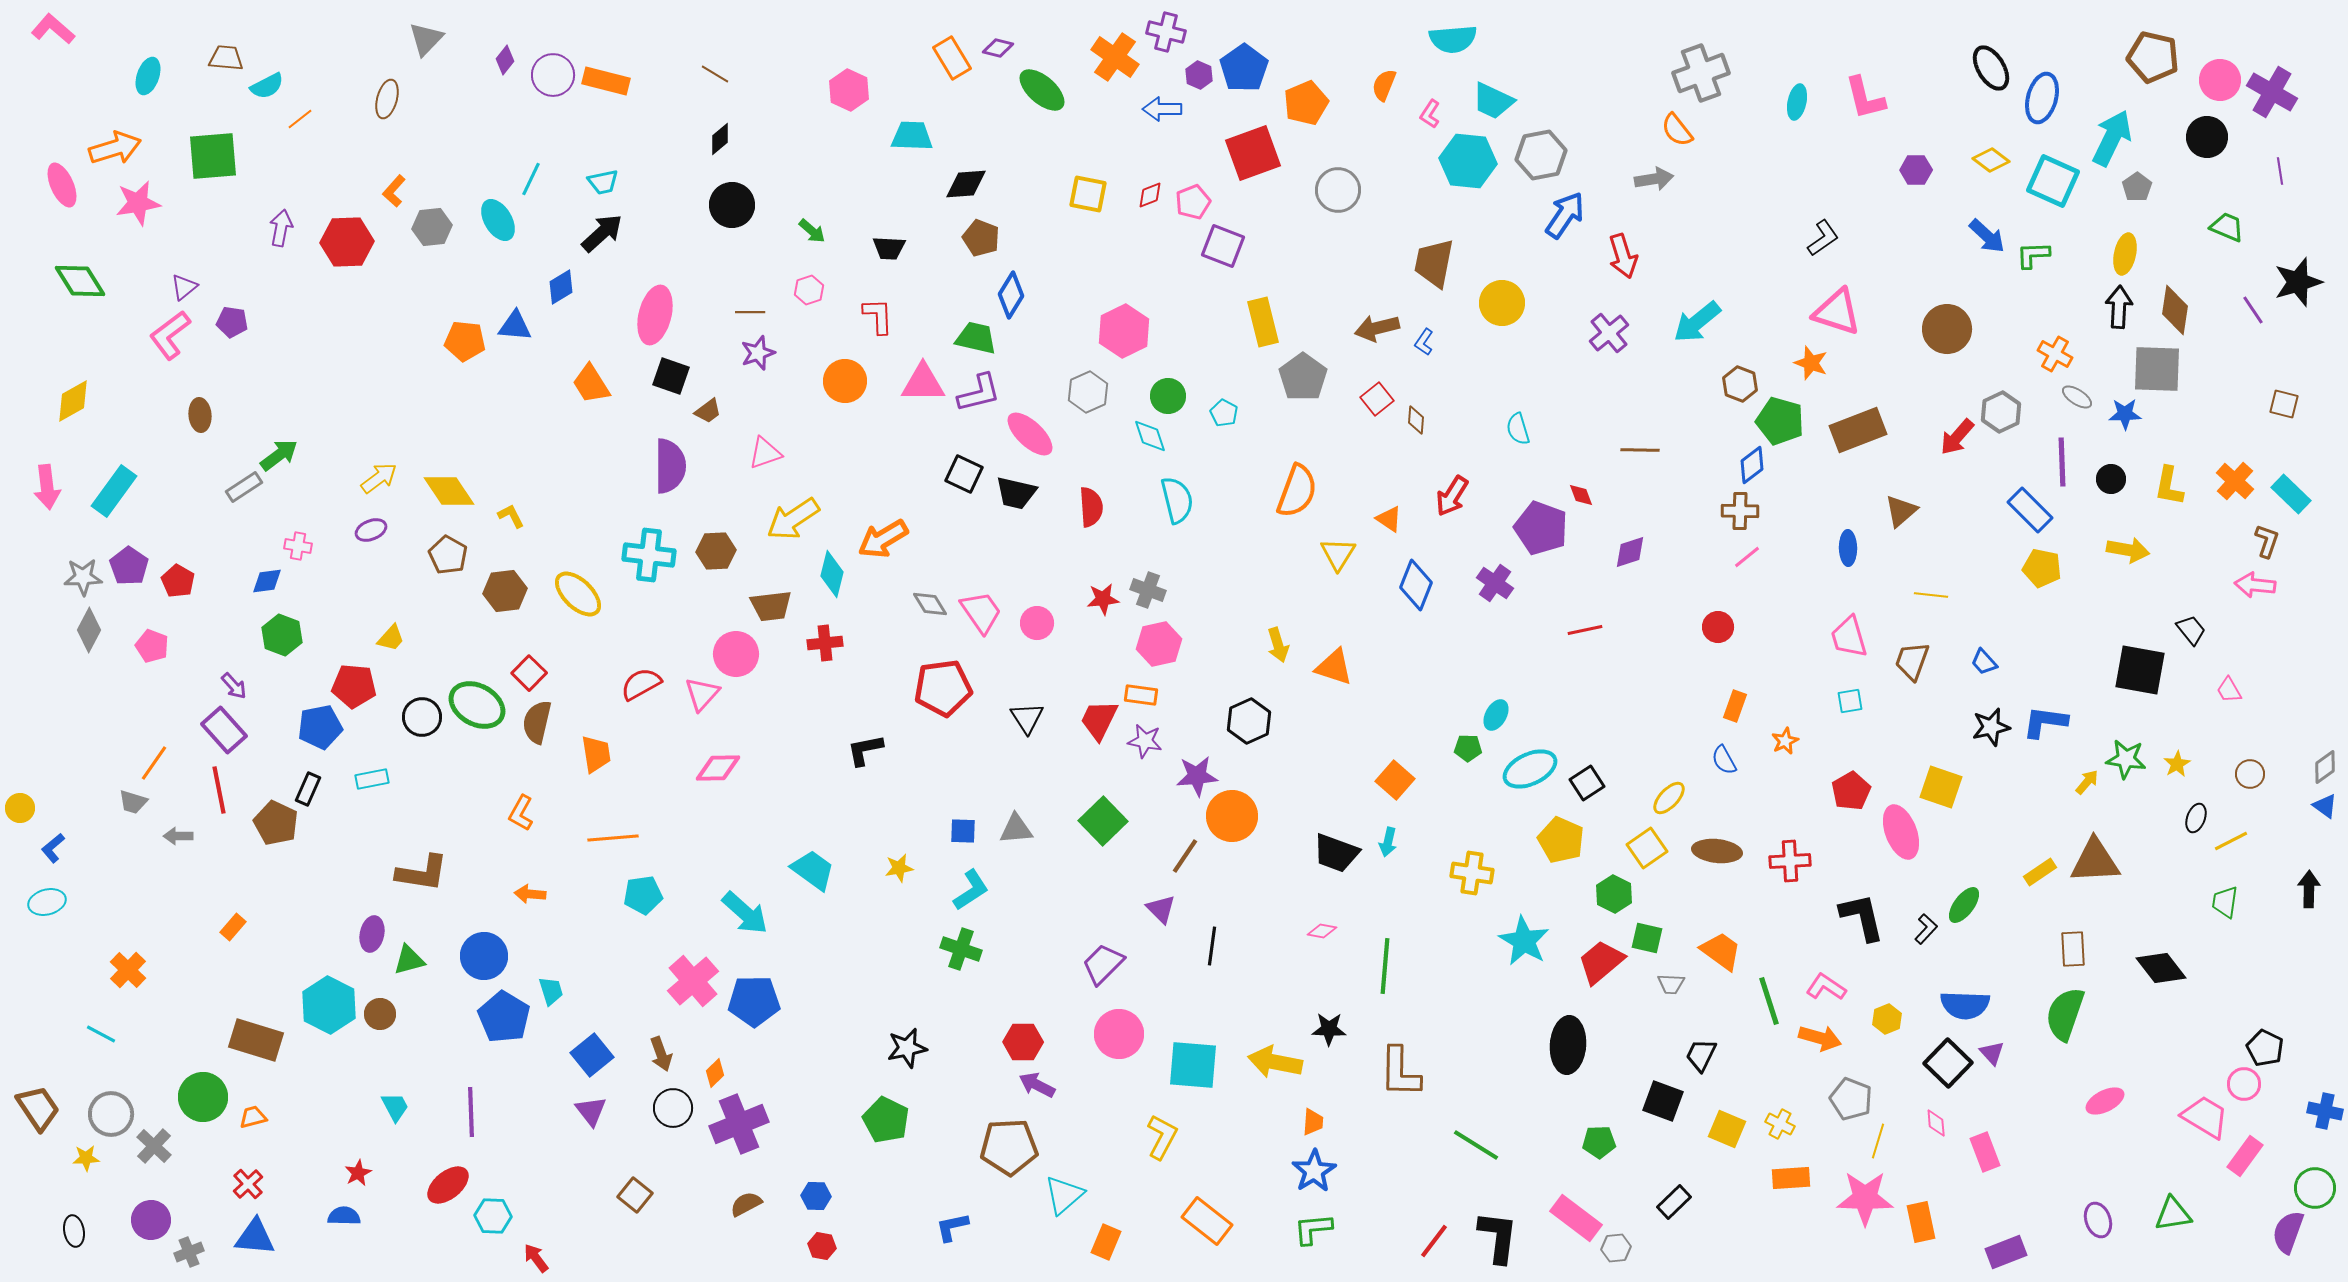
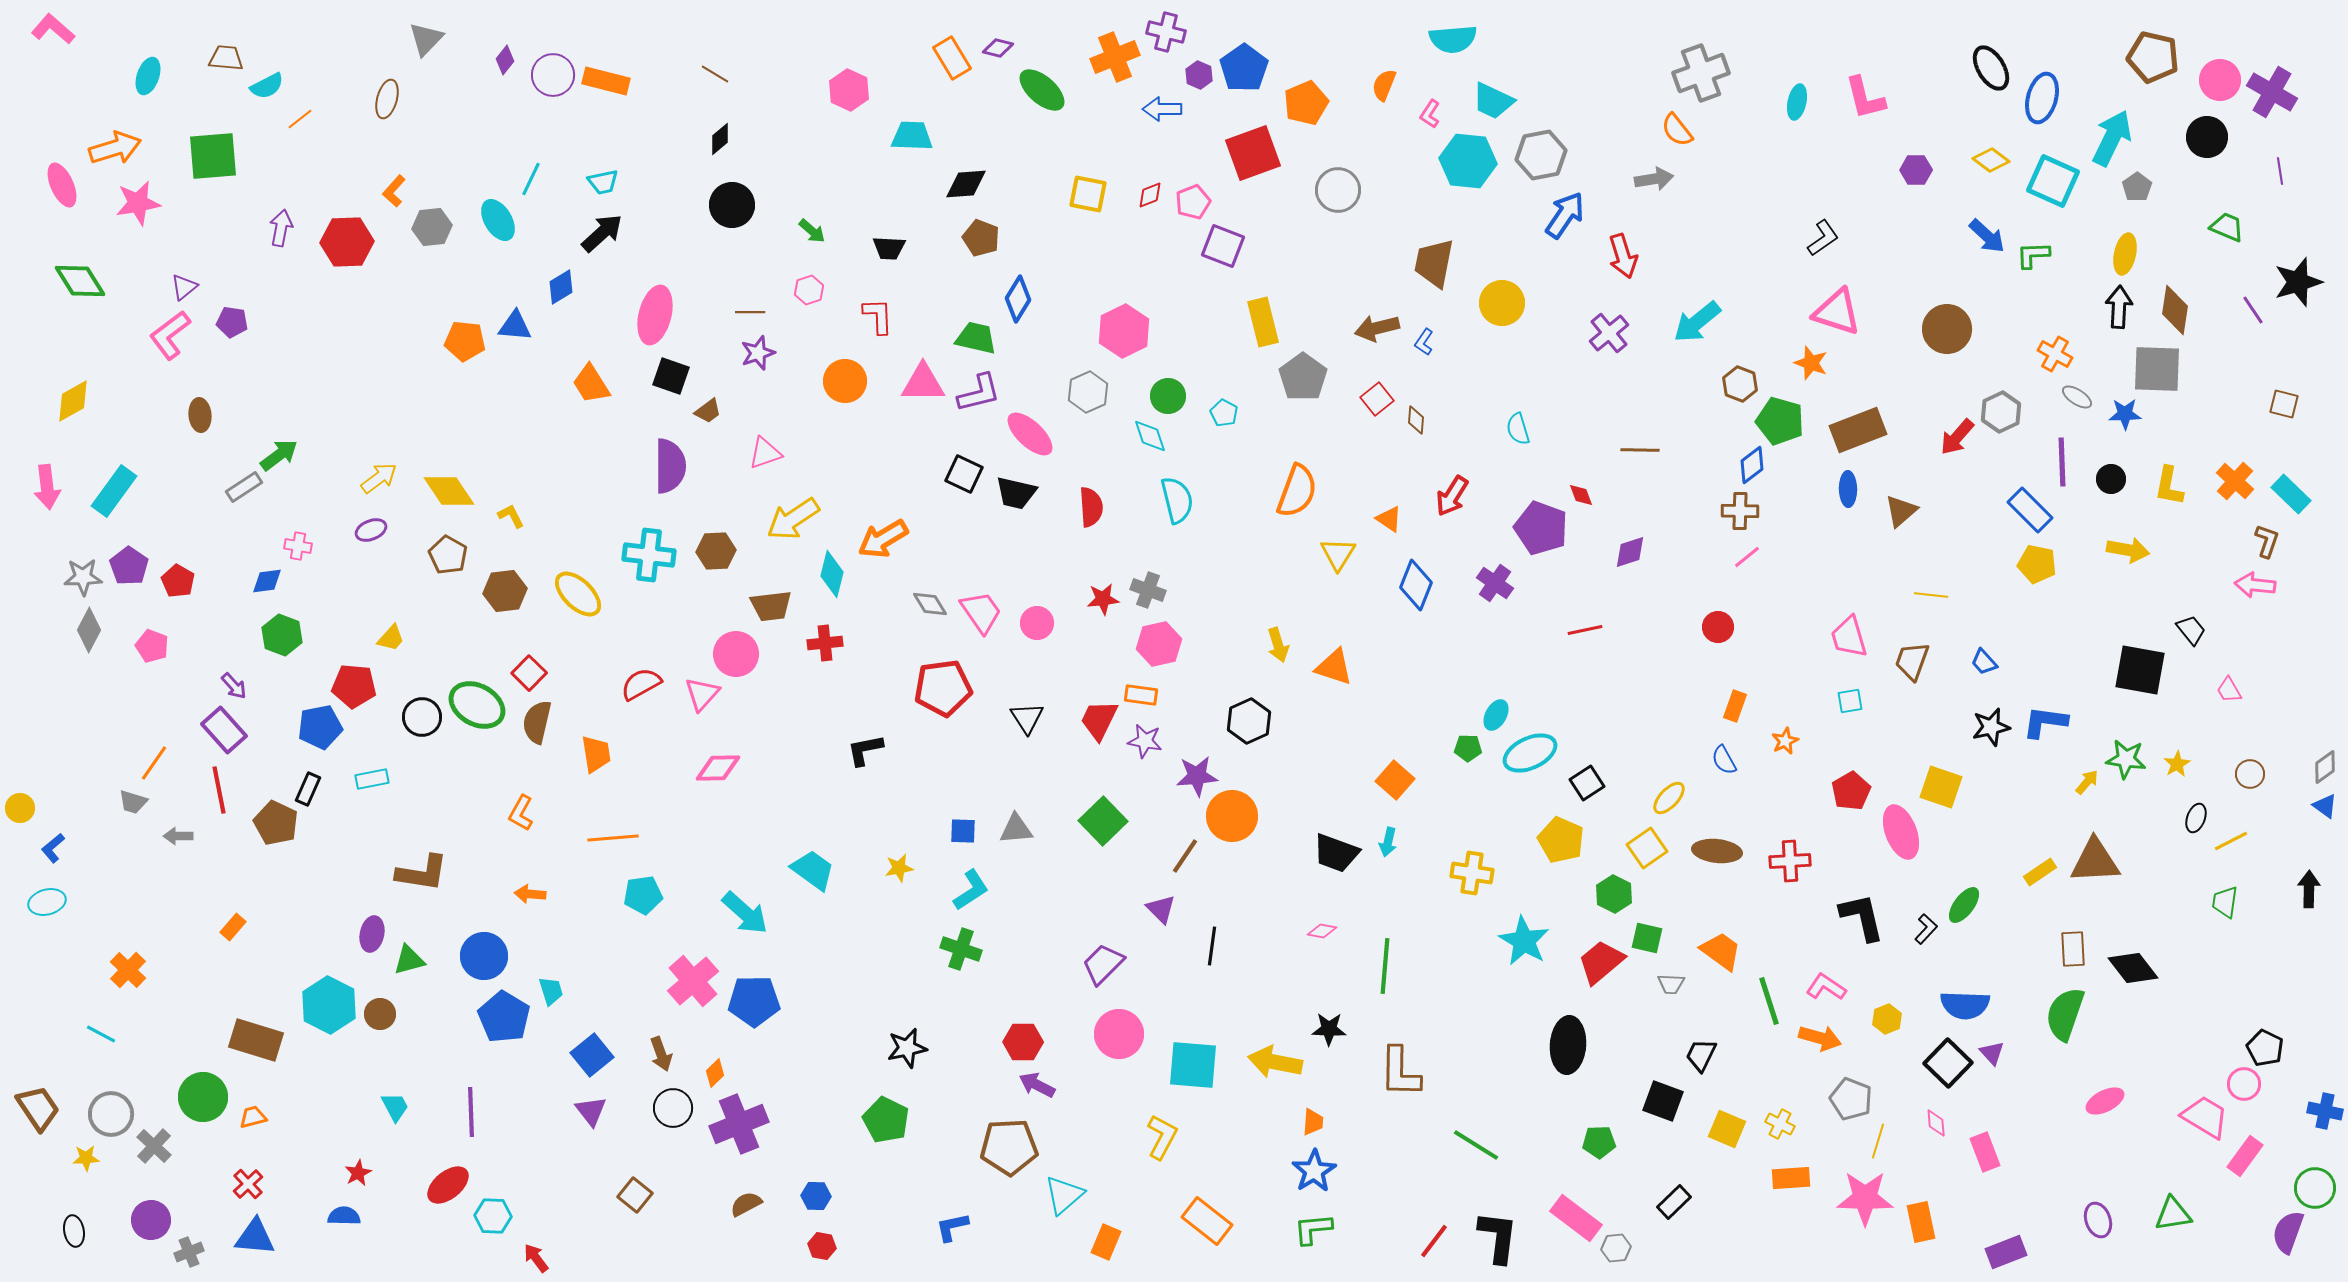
orange cross at (1115, 57): rotated 33 degrees clockwise
blue diamond at (1011, 295): moved 7 px right, 4 px down
blue ellipse at (1848, 548): moved 59 px up
yellow pentagon at (2042, 568): moved 5 px left, 4 px up
cyan ellipse at (1530, 769): moved 16 px up
black diamond at (2161, 968): moved 28 px left
